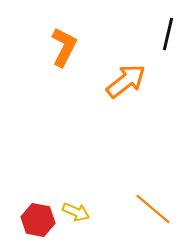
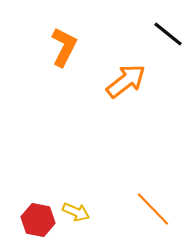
black line: rotated 64 degrees counterclockwise
orange line: rotated 6 degrees clockwise
